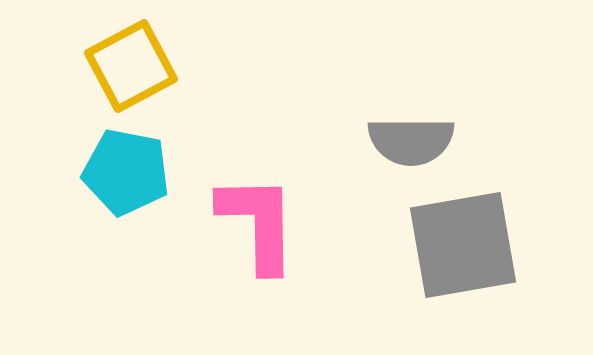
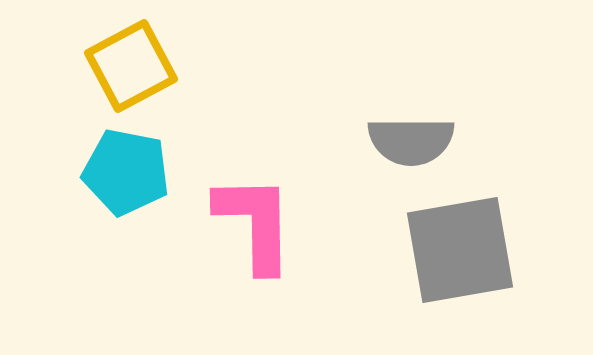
pink L-shape: moved 3 px left
gray square: moved 3 px left, 5 px down
